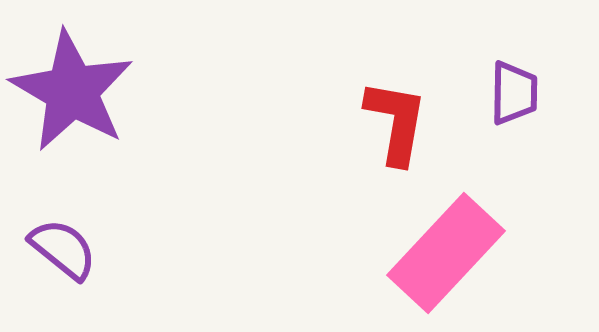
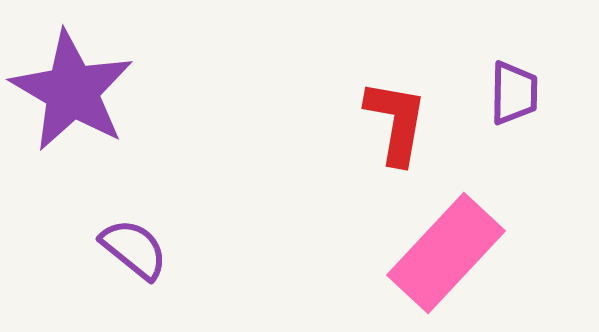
purple semicircle: moved 71 px right
